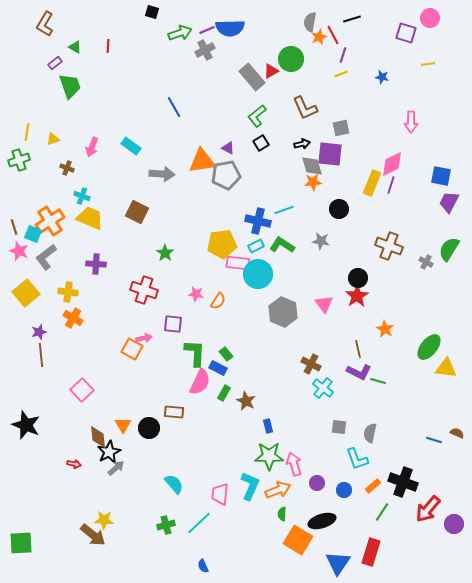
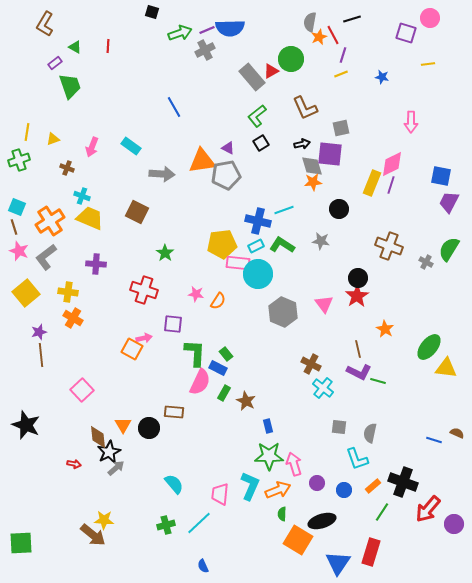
cyan square at (33, 234): moved 16 px left, 27 px up
